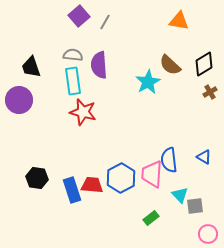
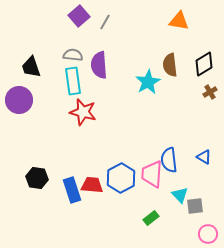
brown semicircle: rotated 40 degrees clockwise
